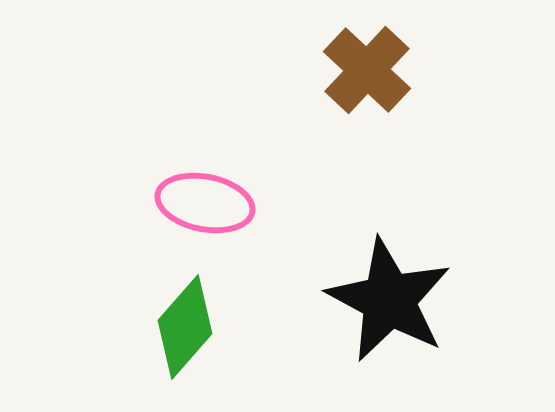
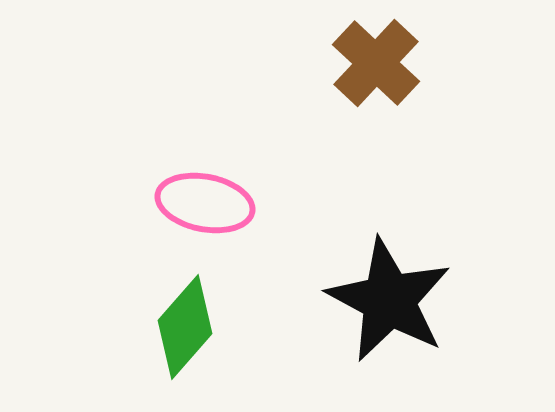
brown cross: moved 9 px right, 7 px up
